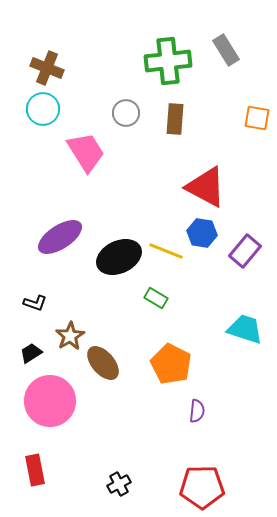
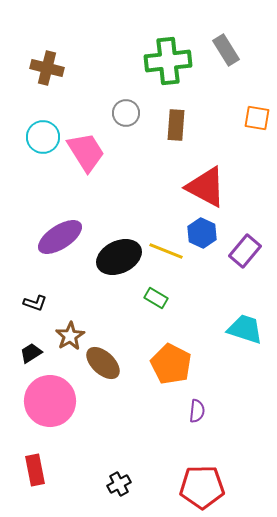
brown cross: rotated 8 degrees counterclockwise
cyan circle: moved 28 px down
brown rectangle: moved 1 px right, 6 px down
blue hexagon: rotated 16 degrees clockwise
brown ellipse: rotated 6 degrees counterclockwise
